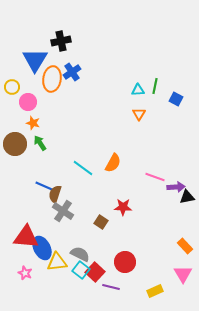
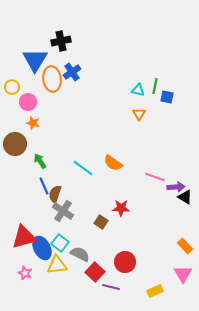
orange ellipse: rotated 15 degrees counterclockwise
cyan triangle: rotated 16 degrees clockwise
blue square: moved 9 px left, 2 px up; rotated 16 degrees counterclockwise
green arrow: moved 18 px down
orange semicircle: rotated 96 degrees clockwise
blue line: rotated 42 degrees clockwise
black triangle: moved 2 px left; rotated 42 degrees clockwise
red star: moved 2 px left, 1 px down
red triangle: moved 2 px left; rotated 20 degrees counterclockwise
yellow triangle: moved 3 px down
cyan square: moved 21 px left, 27 px up
